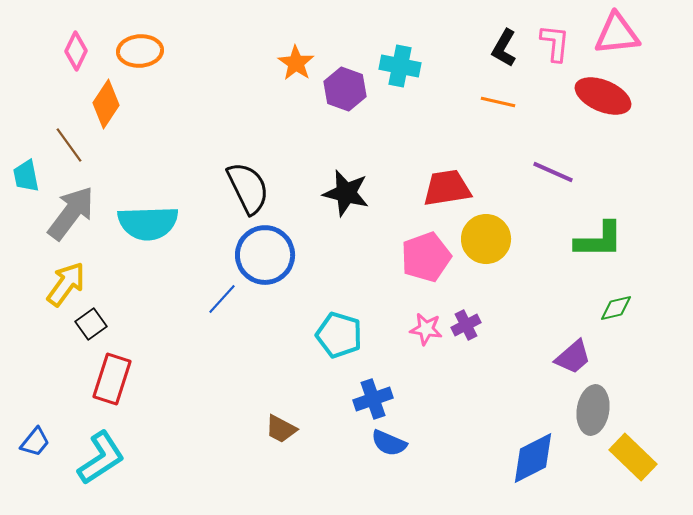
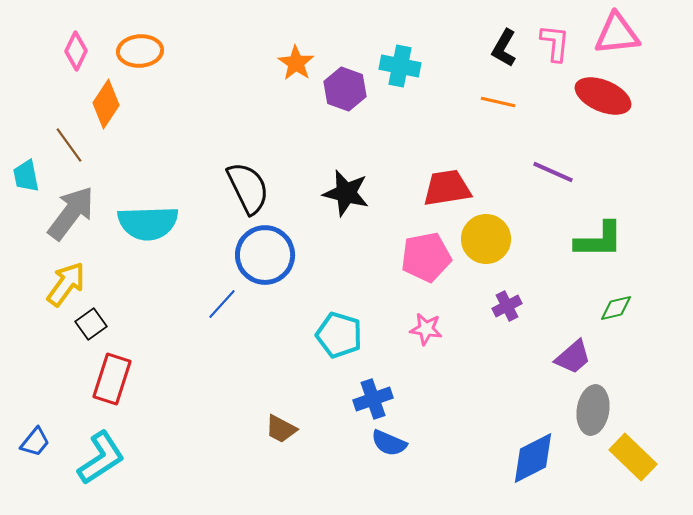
pink pentagon: rotated 9 degrees clockwise
blue line: moved 5 px down
purple cross: moved 41 px right, 19 px up
